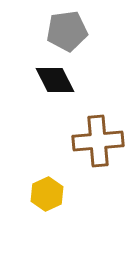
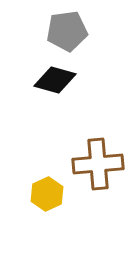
black diamond: rotated 48 degrees counterclockwise
brown cross: moved 23 px down
